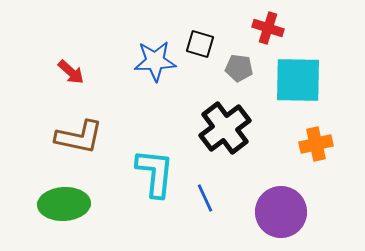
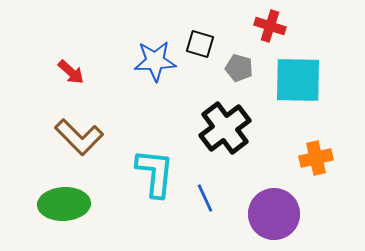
red cross: moved 2 px right, 2 px up
gray pentagon: rotated 8 degrees clockwise
brown L-shape: rotated 33 degrees clockwise
orange cross: moved 14 px down
purple circle: moved 7 px left, 2 px down
